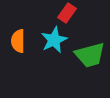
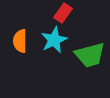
red rectangle: moved 4 px left
orange semicircle: moved 2 px right
